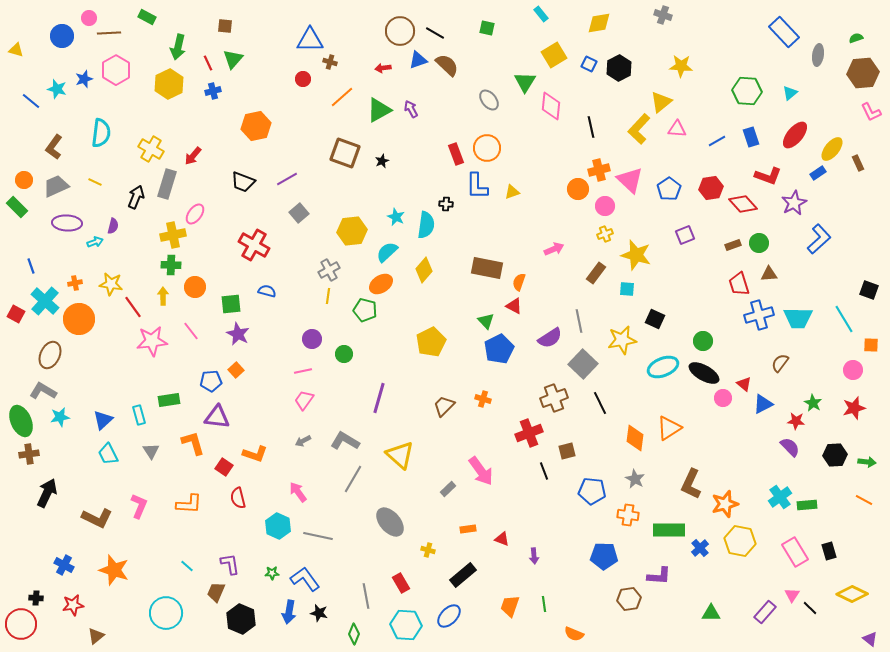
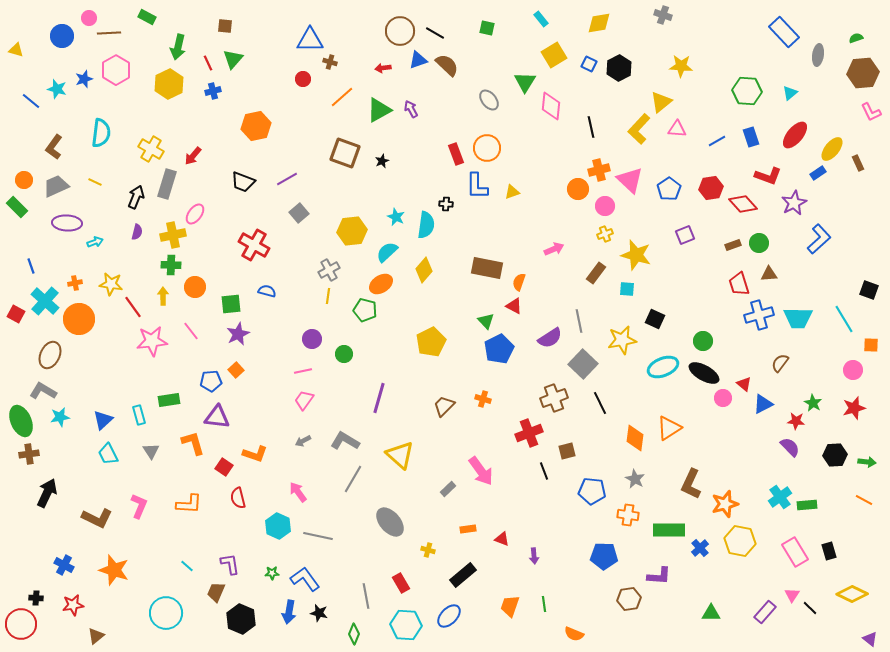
cyan rectangle at (541, 14): moved 5 px down
purple semicircle at (113, 226): moved 24 px right, 6 px down
purple star at (238, 334): rotated 20 degrees clockwise
